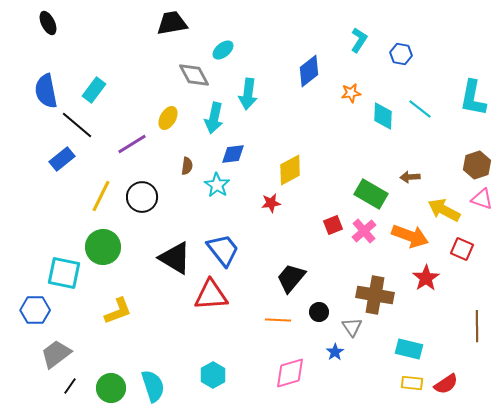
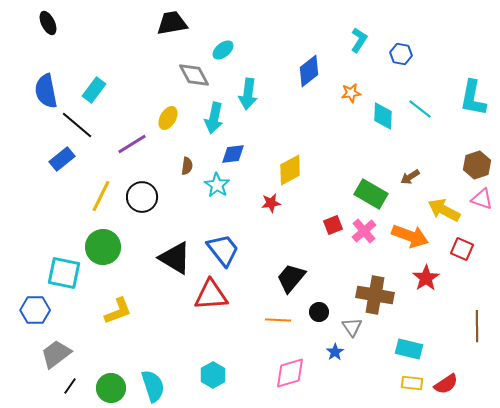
brown arrow at (410, 177): rotated 30 degrees counterclockwise
